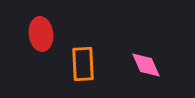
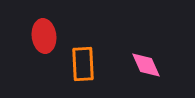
red ellipse: moved 3 px right, 2 px down
